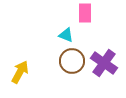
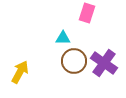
pink rectangle: moved 2 px right; rotated 18 degrees clockwise
cyan triangle: moved 3 px left, 3 px down; rotated 21 degrees counterclockwise
brown circle: moved 2 px right
